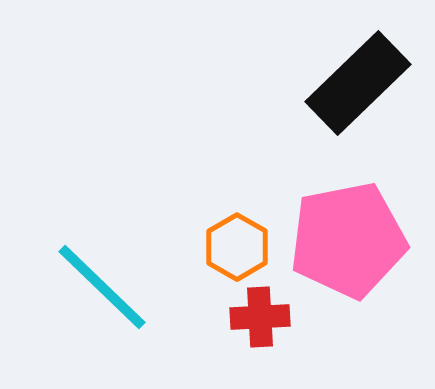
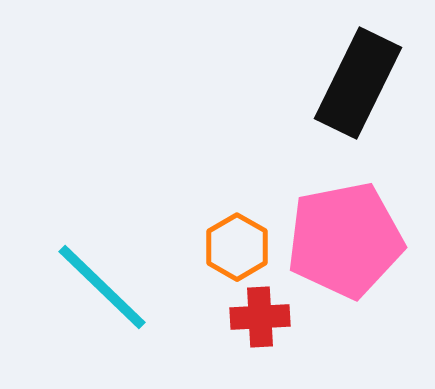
black rectangle: rotated 20 degrees counterclockwise
pink pentagon: moved 3 px left
